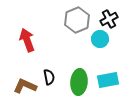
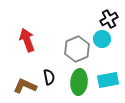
gray hexagon: moved 29 px down
cyan circle: moved 2 px right
